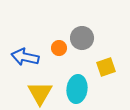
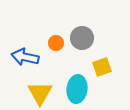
orange circle: moved 3 px left, 5 px up
yellow square: moved 4 px left
